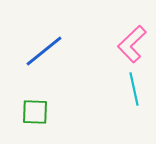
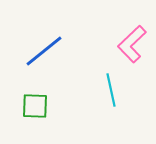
cyan line: moved 23 px left, 1 px down
green square: moved 6 px up
